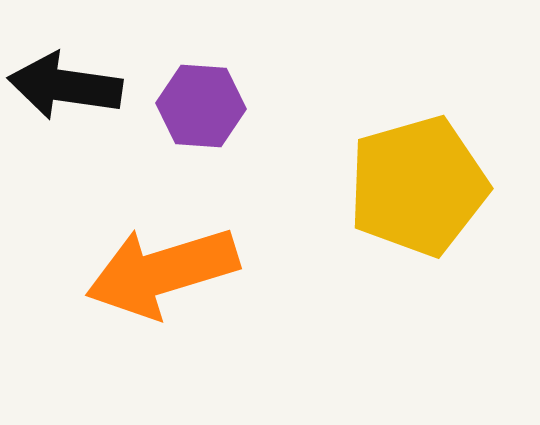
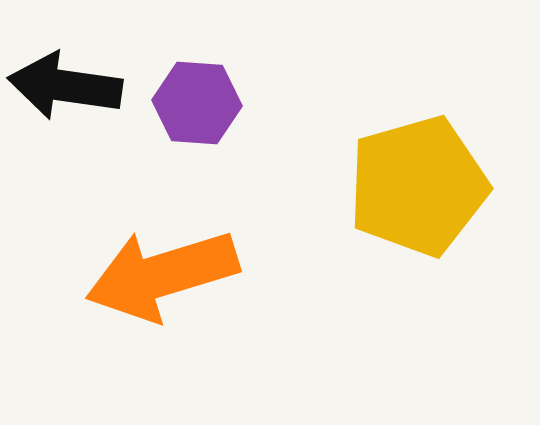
purple hexagon: moved 4 px left, 3 px up
orange arrow: moved 3 px down
